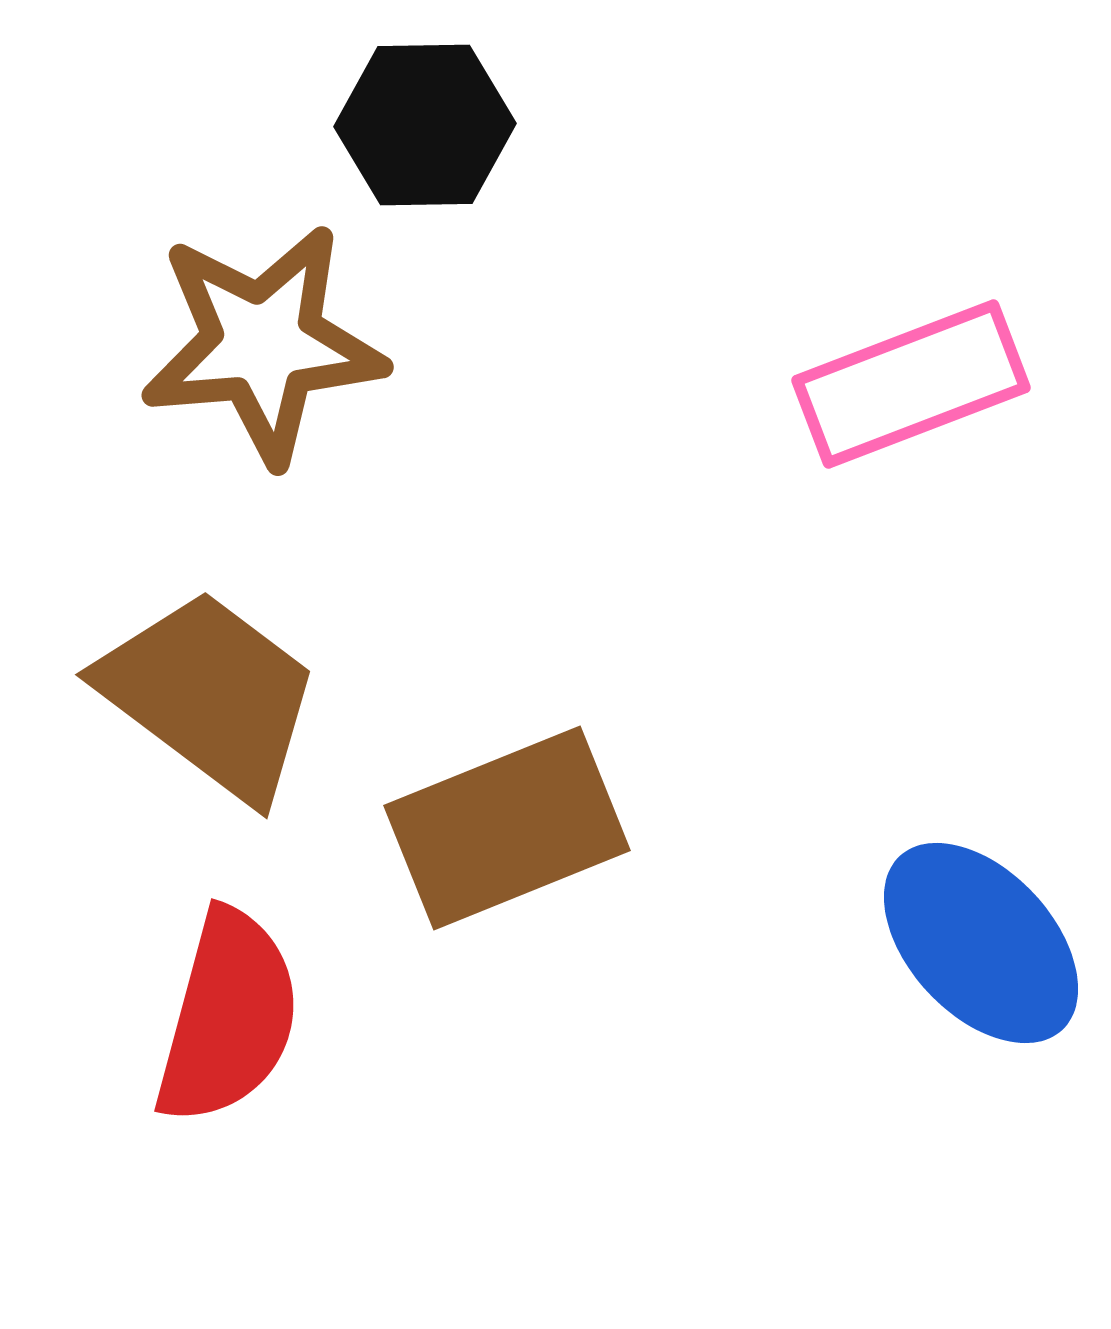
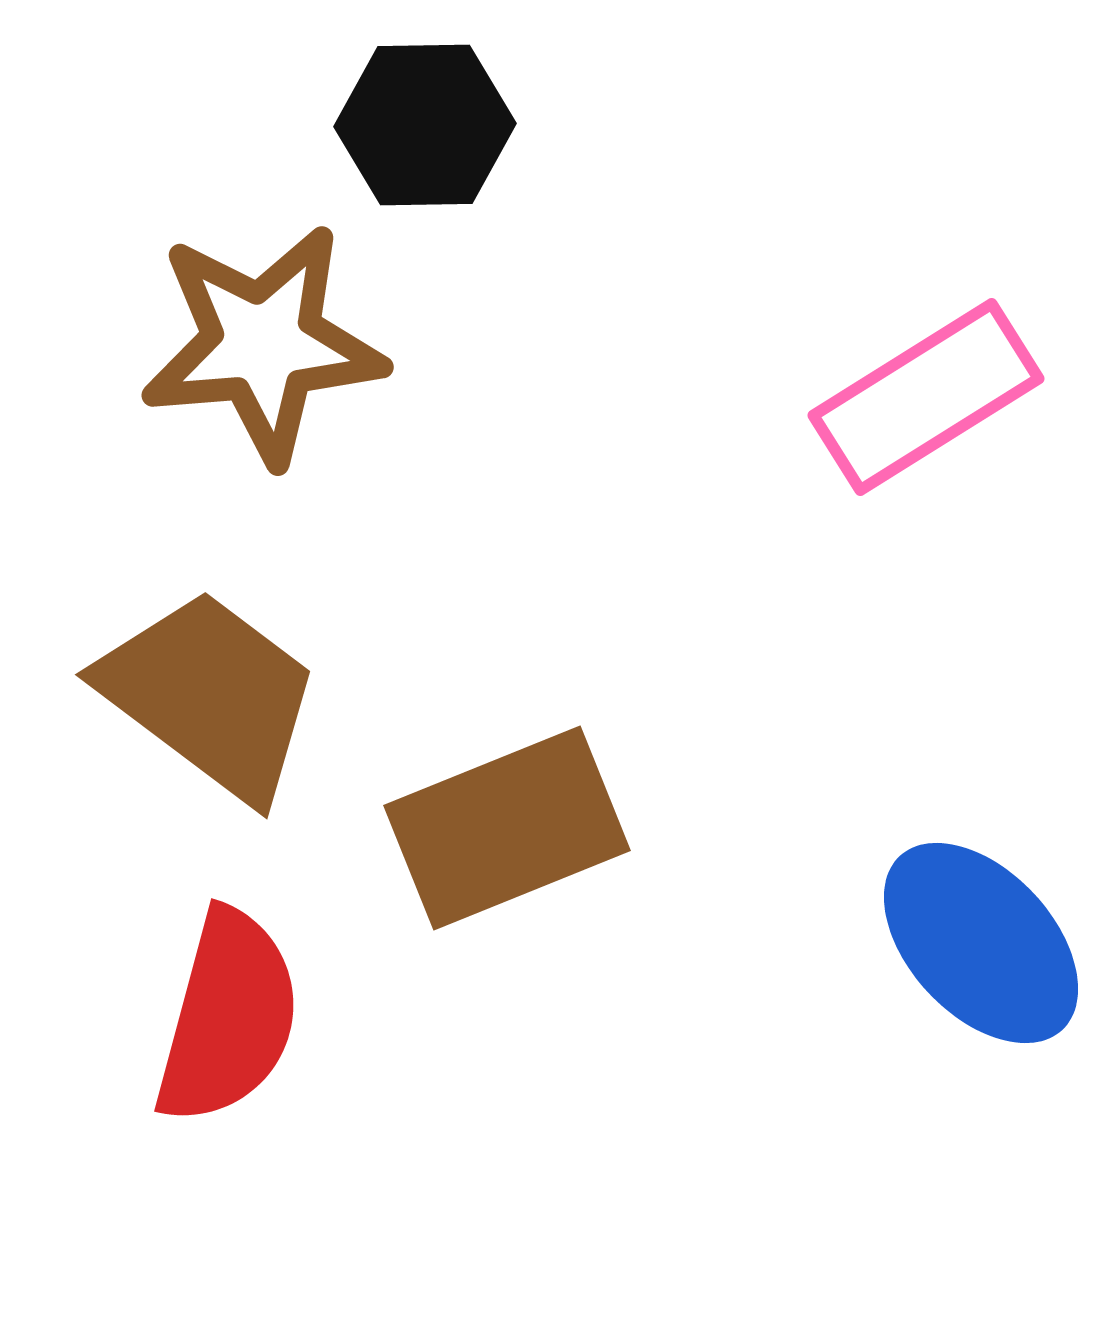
pink rectangle: moved 15 px right, 13 px down; rotated 11 degrees counterclockwise
